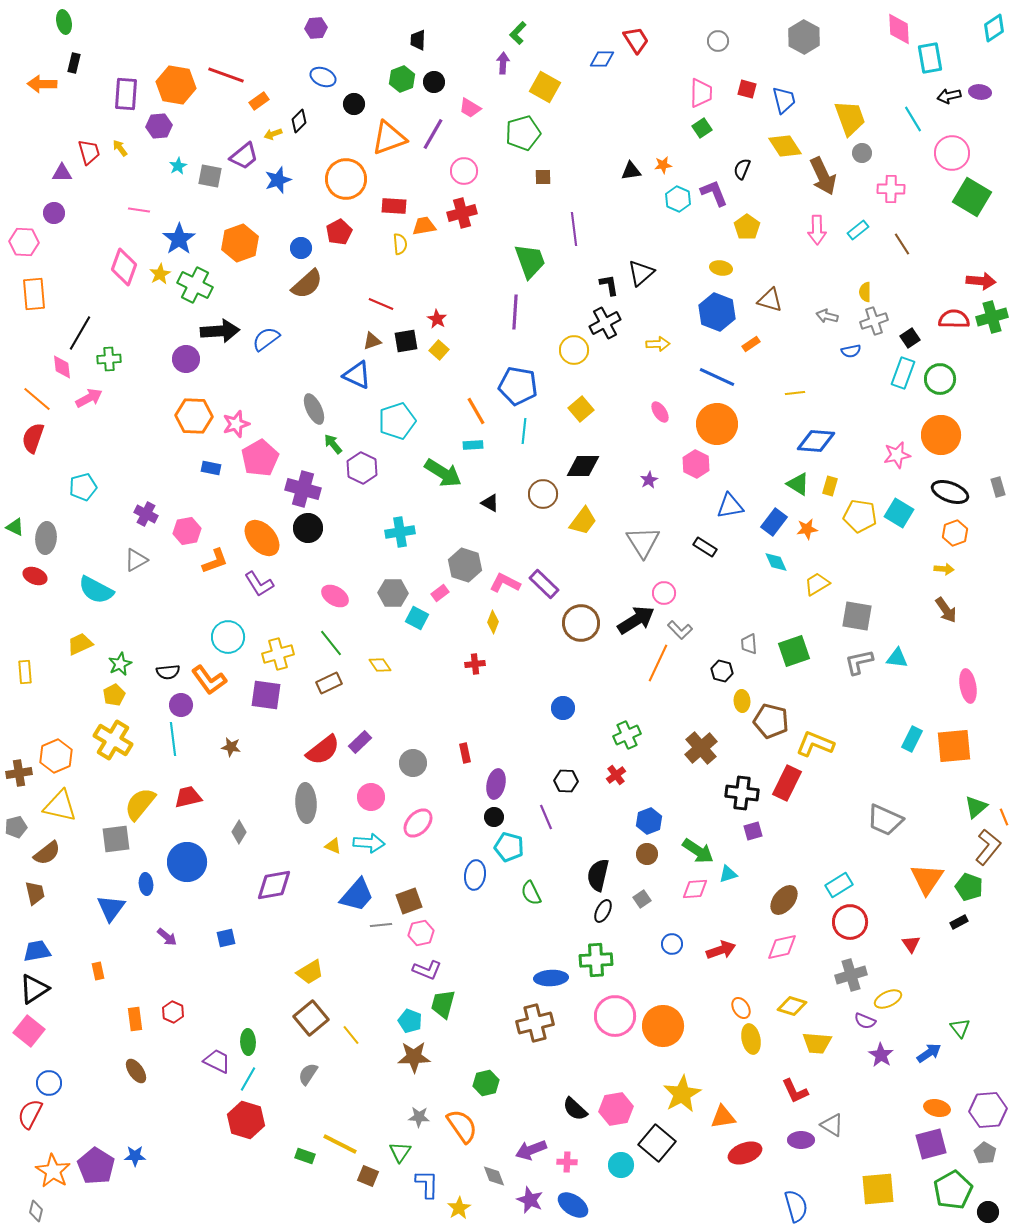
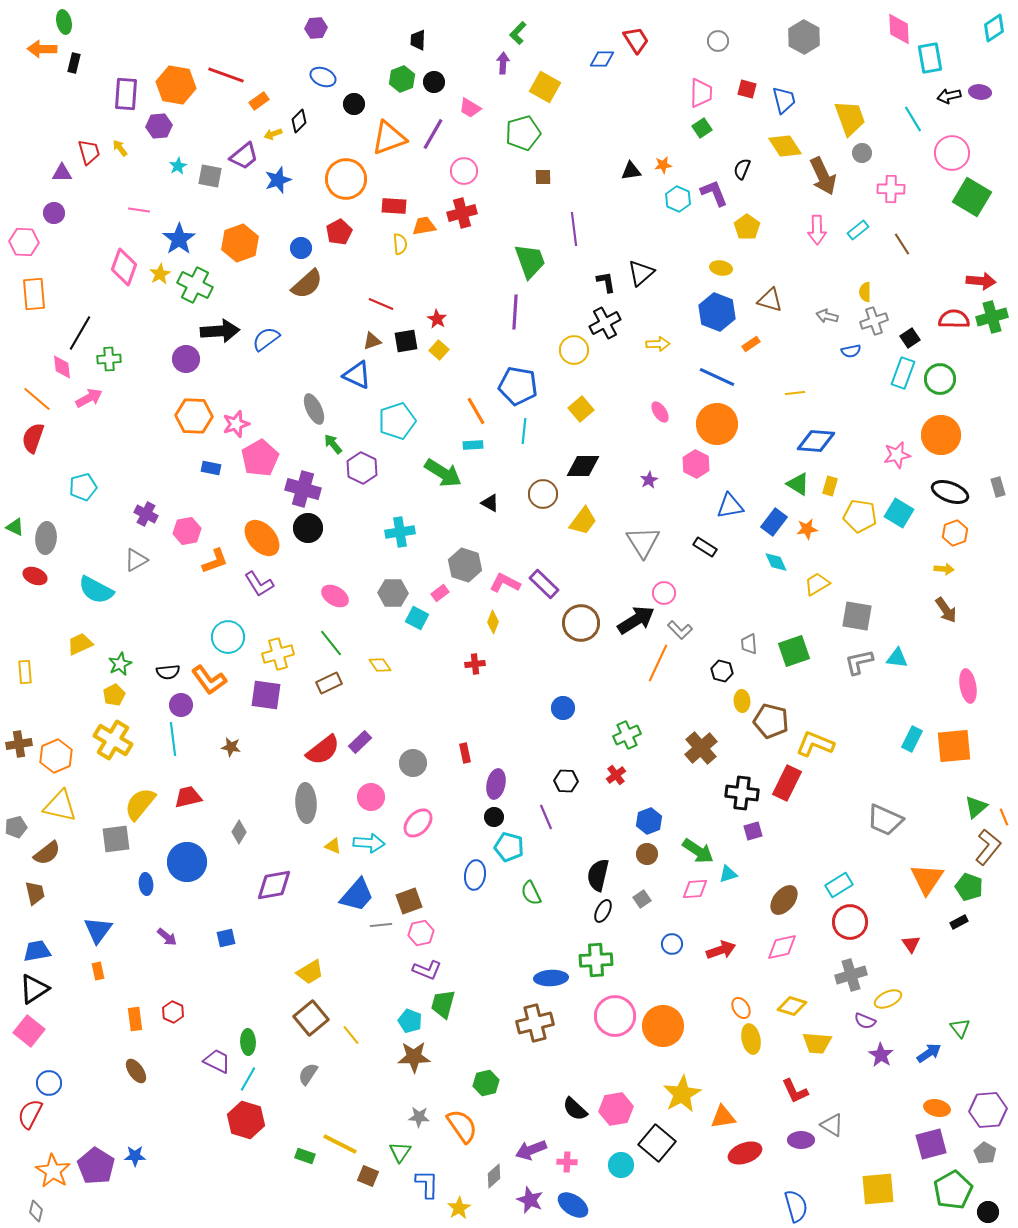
orange arrow at (42, 84): moved 35 px up
black L-shape at (609, 285): moved 3 px left, 3 px up
brown cross at (19, 773): moved 29 px up
blue triangle at (111, 908): moved 13 px left, 22 px down
gray diamond at (494, 1176): rotated 70 degrees clockwise
